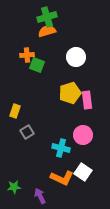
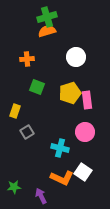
orange cross: moved 4 px down
green square: moved 22 px down
pink circle: moved 2 px right, 3 px up
cyan cross: moved 1 px left
purple arrow: moved 1 px right
